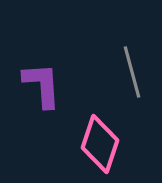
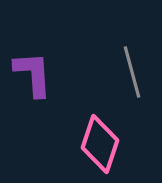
purple L-shape: moved 9 px left, 11 px up
